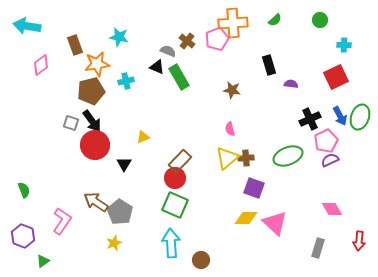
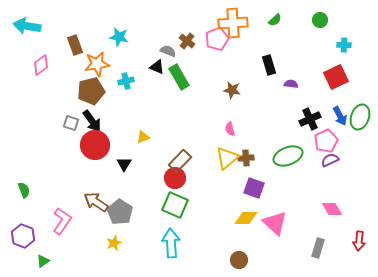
brown circle at (201, 260): moved 38 px right
